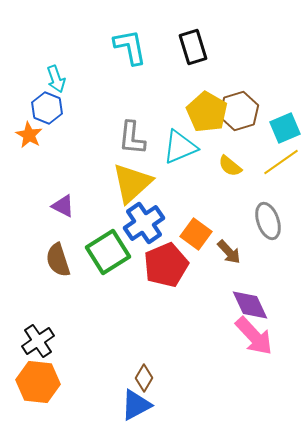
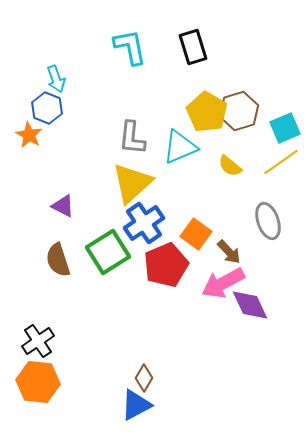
pink arrow: moved 31 px left, 53 px up; rotated 105 degrees clockwise
